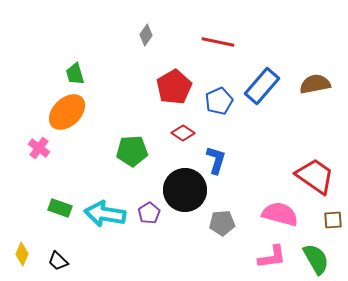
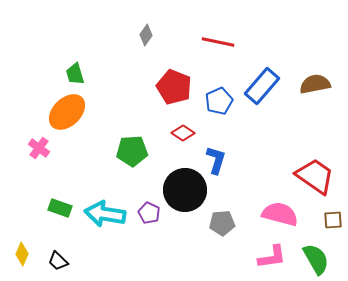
red pentagon: rotated 20 degrees counterclockwise
purple pentagon: rotated 15 degrees counterclockwise
